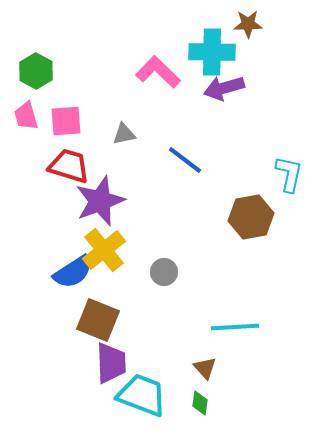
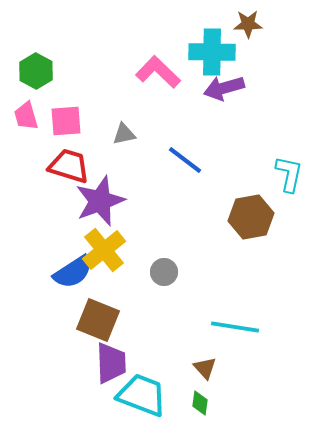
cyan line: rotated 12 degrees clockwise
